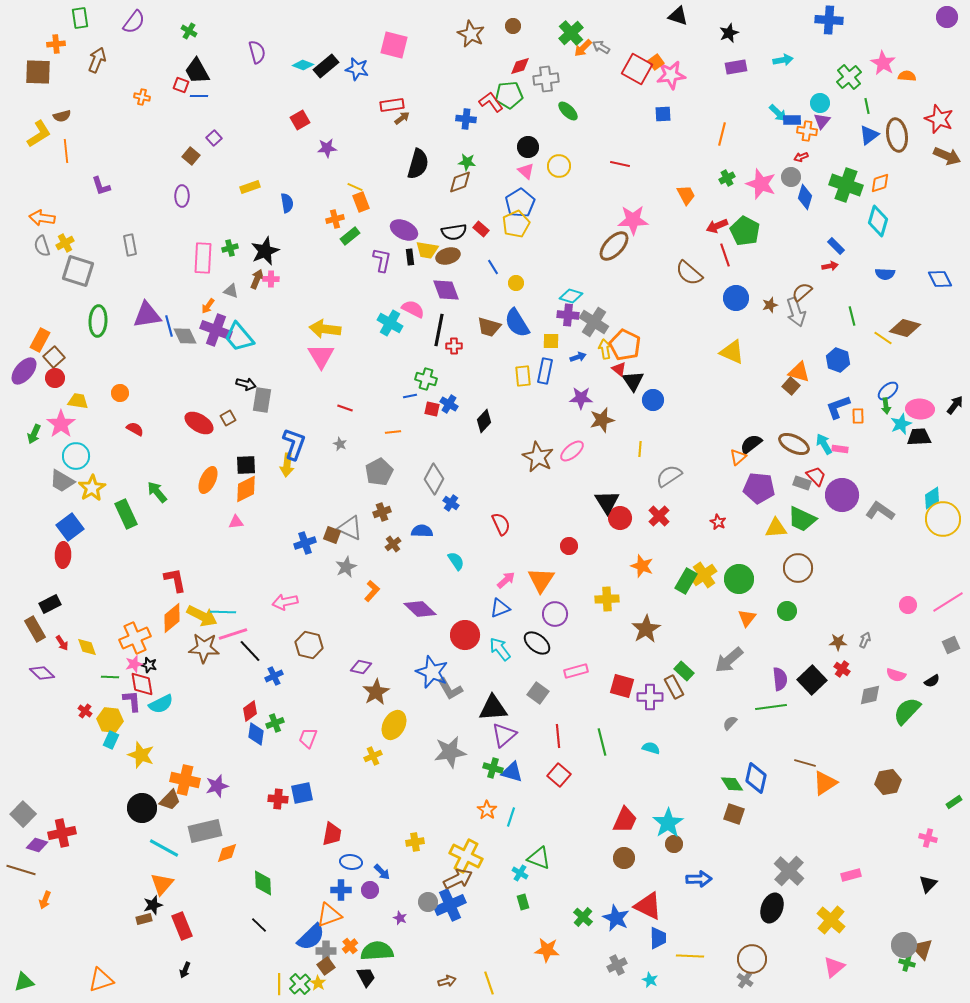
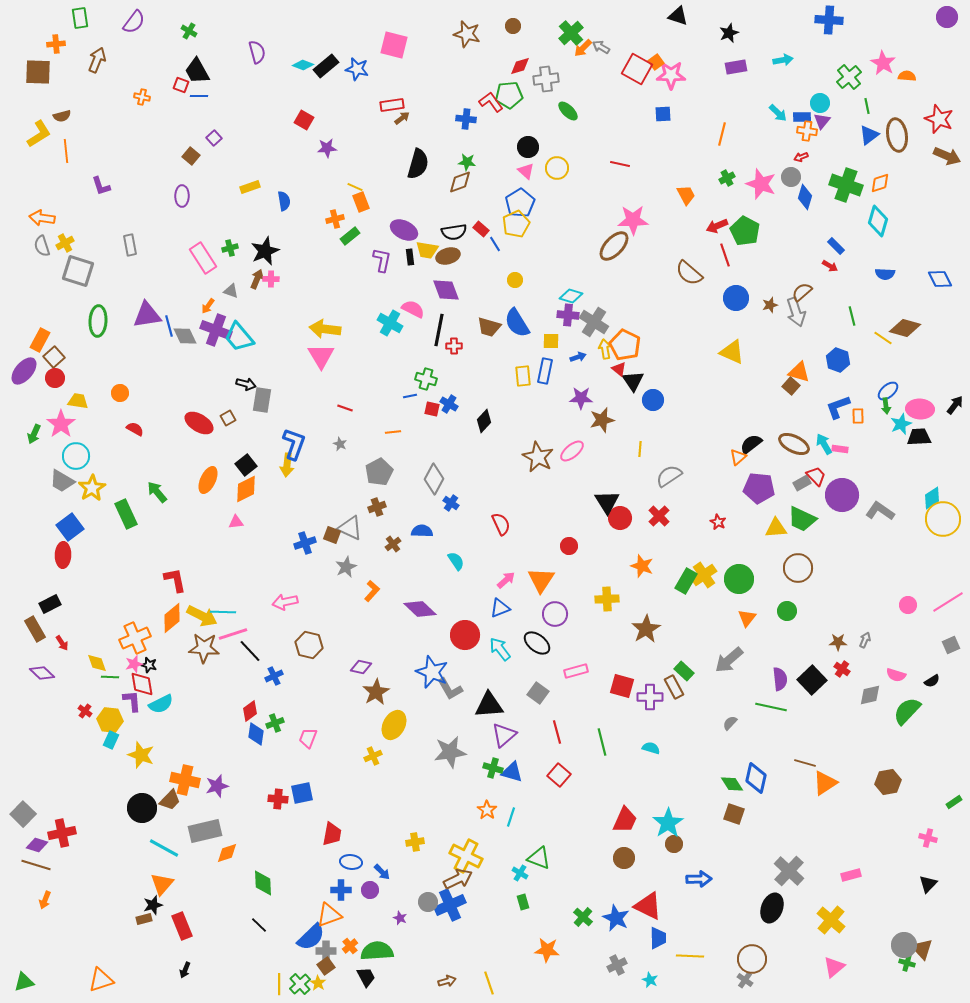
brown star at (471, 34): moved 4 px left; rotated 12 degrees counterclockwise
pink star at (671, 75): rotated 8 degrees clockwise
red square at (300, 120): moved 4 px right; rotated 30 degrees counterclockwise
blue rectangle at (792, 120): moved 10 px right, 3 px up
yellow circle at (559, 166): moved 2 px left, 2 px down
blue semicircle at (287, 203): moved 3 px left, 2 px up
pink rectangle at (203, 258): rotated 36 degrees counterclockwise
red arrow at (830, 266): rotated 42 degrees clockwise
blue line at (493, 267): moved 2 px right, 23 px up
yellow circle at (516, 283): moved 1 px left, 3 px up
black square at (246, 465): rotated 35 degrees counterclockwise
gray rectangle at (802, 483): rotated 48 degrees counterclockwise
brown cross at (382, 512): moved 5 px left, 5 px up
yellow diamond at (87, 647): moved 10 px right, 16 px down
green line at (771, 707): rotated 20 degrees clockwise
black triangle at (493, 708): moved 4 px left, 3 px up
red line at (558, 736): moved 1 px left, 4 px up; rotated 10 degrees counterclockwise
brown line at (21, 870): moved 15 px right, 5 px up
